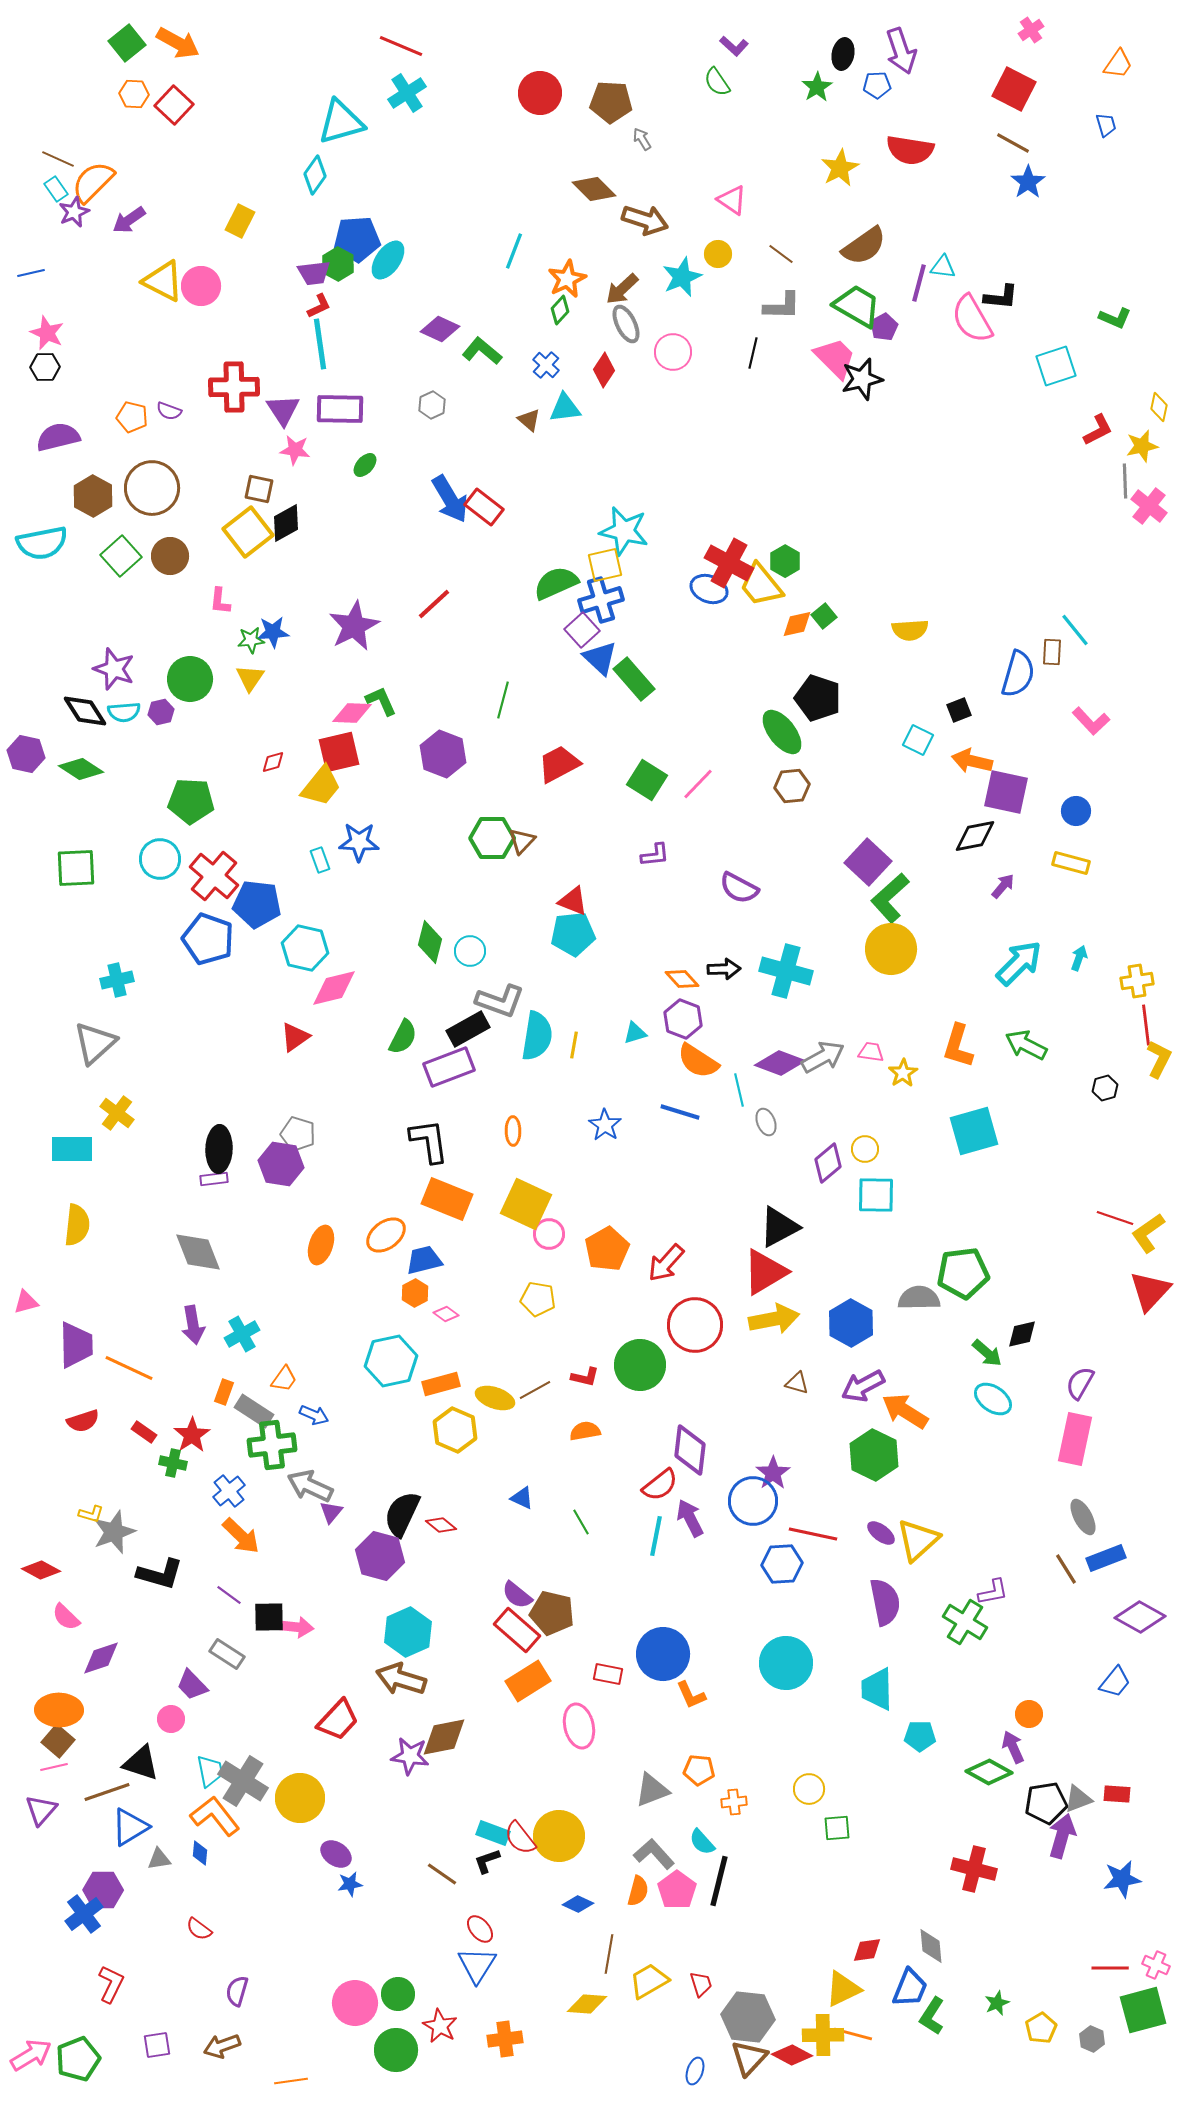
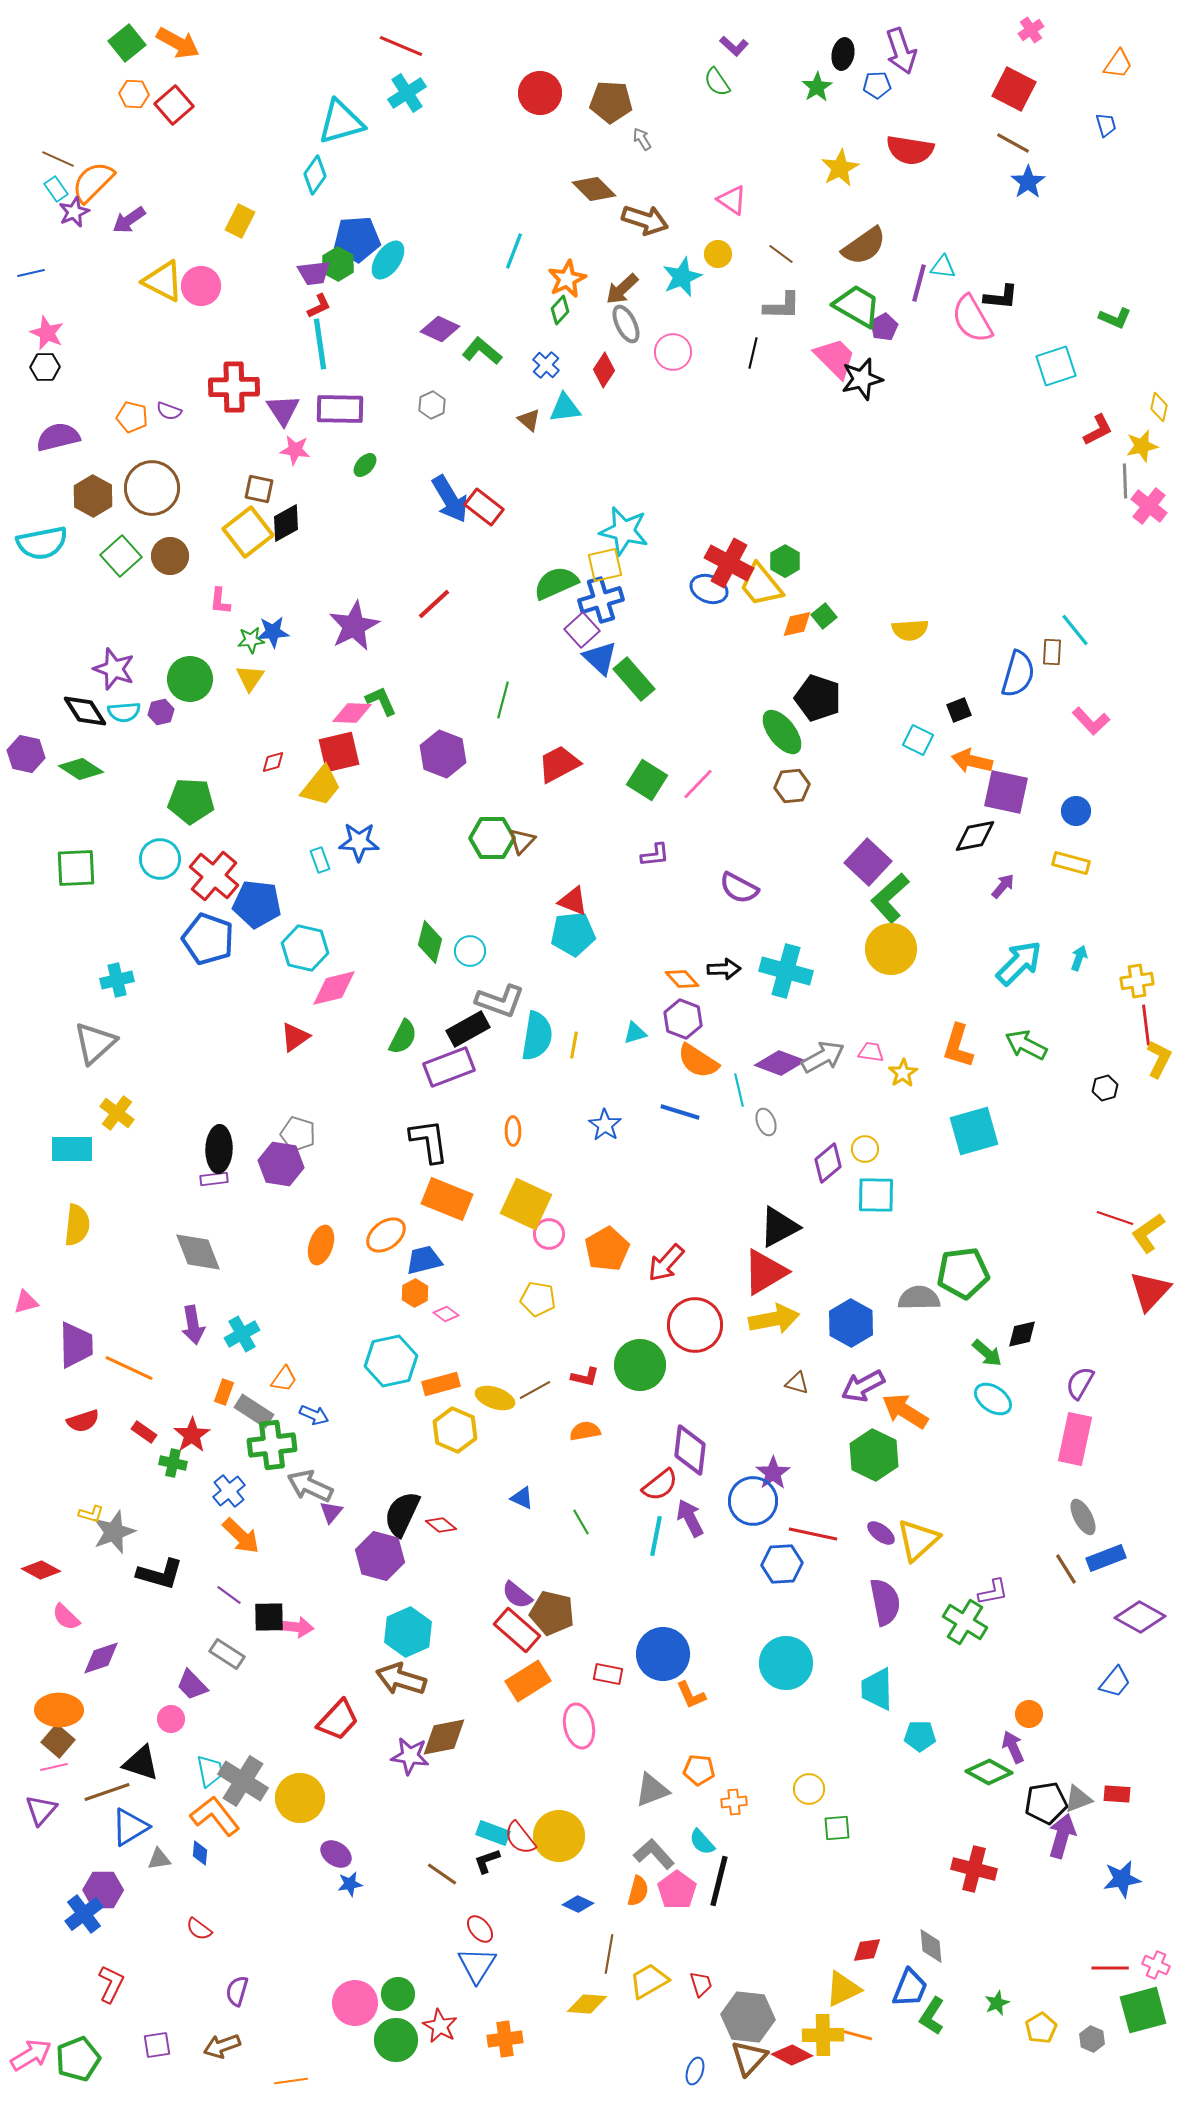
red square at (174, 105): rotated 6 degrees clockwise
green circle at (396, 2050): moved 10 px up
